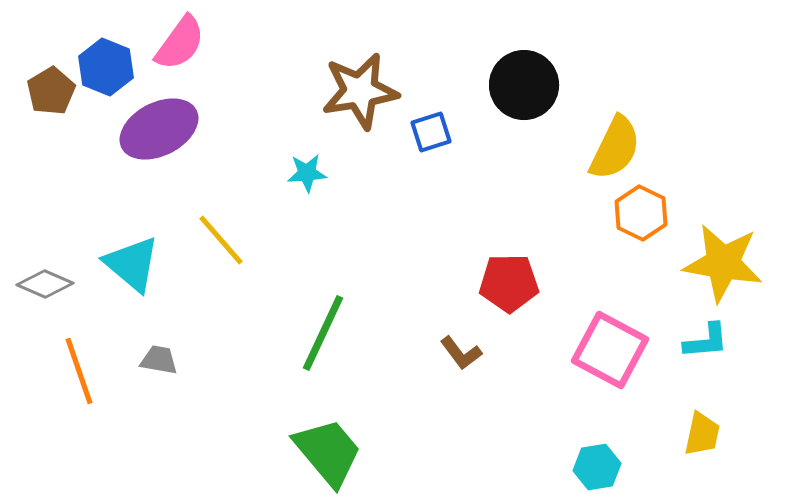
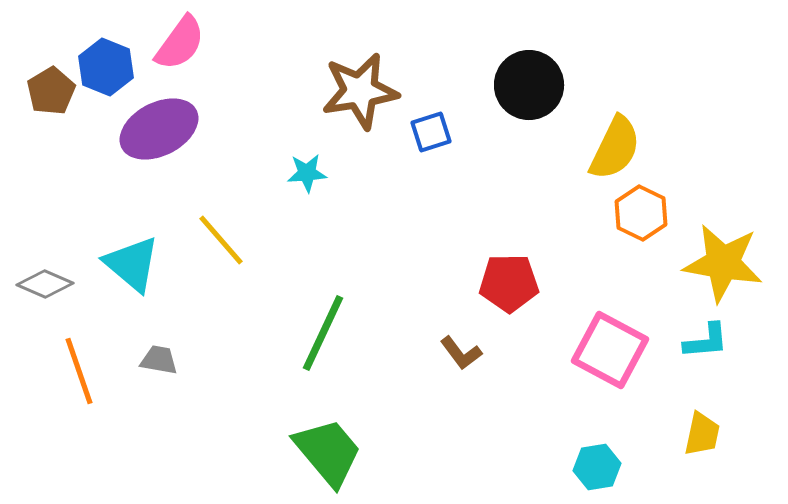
black circle: moved 5 px right
